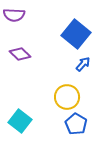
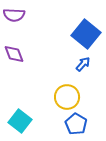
blue square: moved 10 px right
purple diamond: moved 6 px left; rotated 25 degrees clockwise
